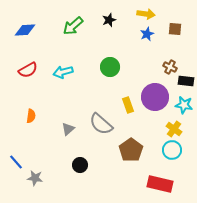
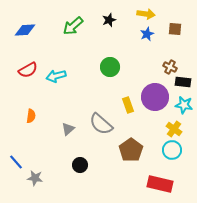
cyan arrow: moved 7 px left, 4 px down
black rectangle: moved 3 px left, 1 px down
